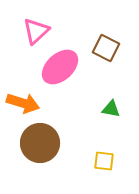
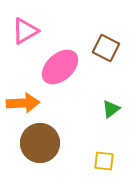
pink triangle: moved 11 px left; rotated 12 degrees clockwise
orange arrow: rotated 20 degrees counterclockwise
green triangle: rotated 48 degrees counterclockwise
